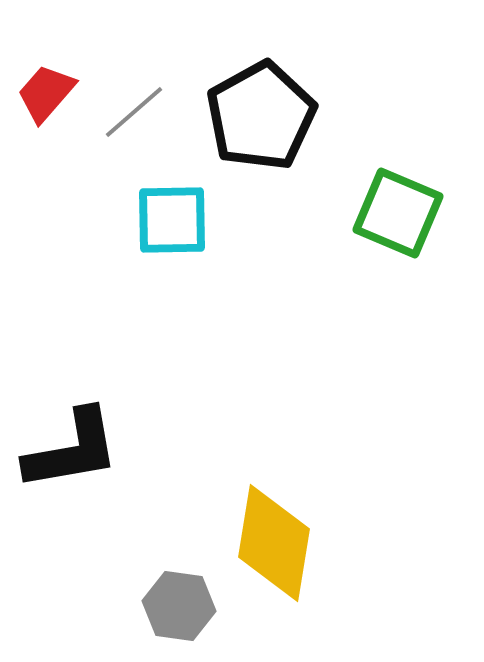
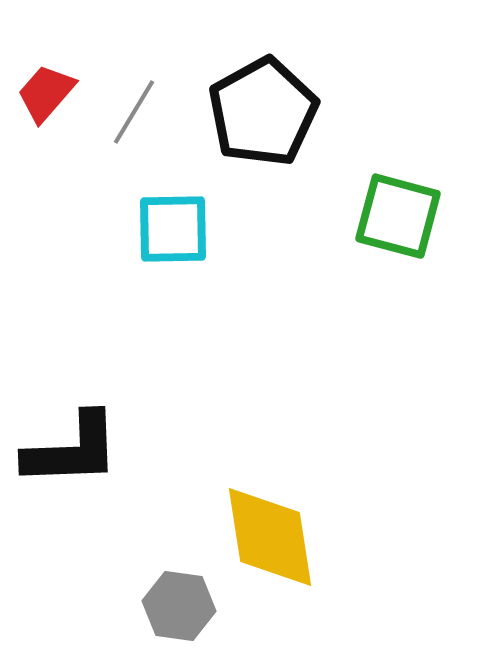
gray line: rotated 18 degrees counterclockwise
black pentagon: moved 2 px right, 4 px up
green square: moved 3 px down; rotated 8 degrees counterclockwise
cyan square: moved 1 px right, 9 px down
black L-shape: rotated 8 degrees clockwise
yellow diamond: moved 4 px left, 6 px up; rotated 18 degrees counterclockwise
